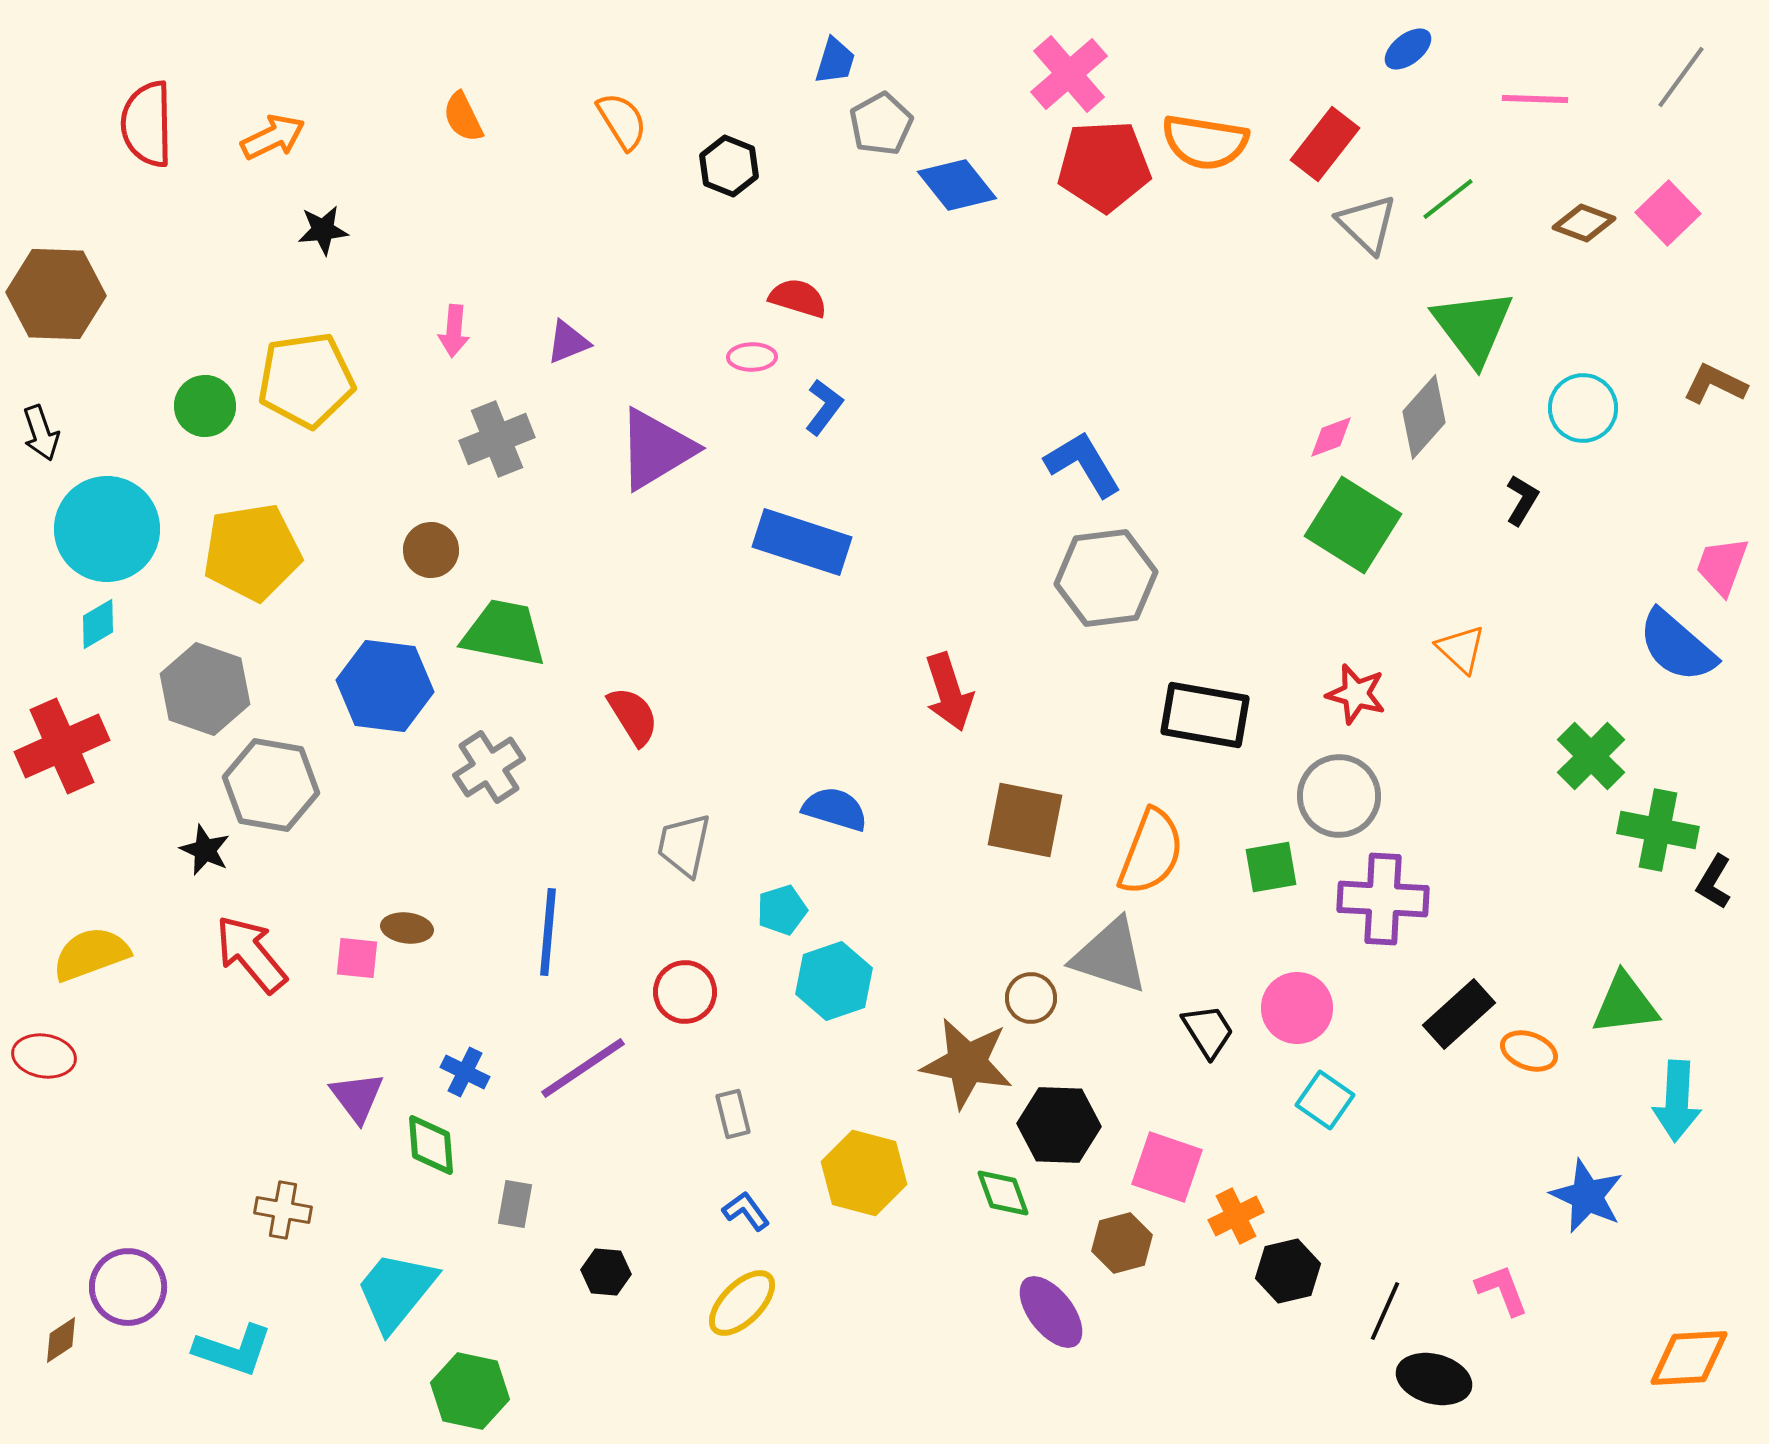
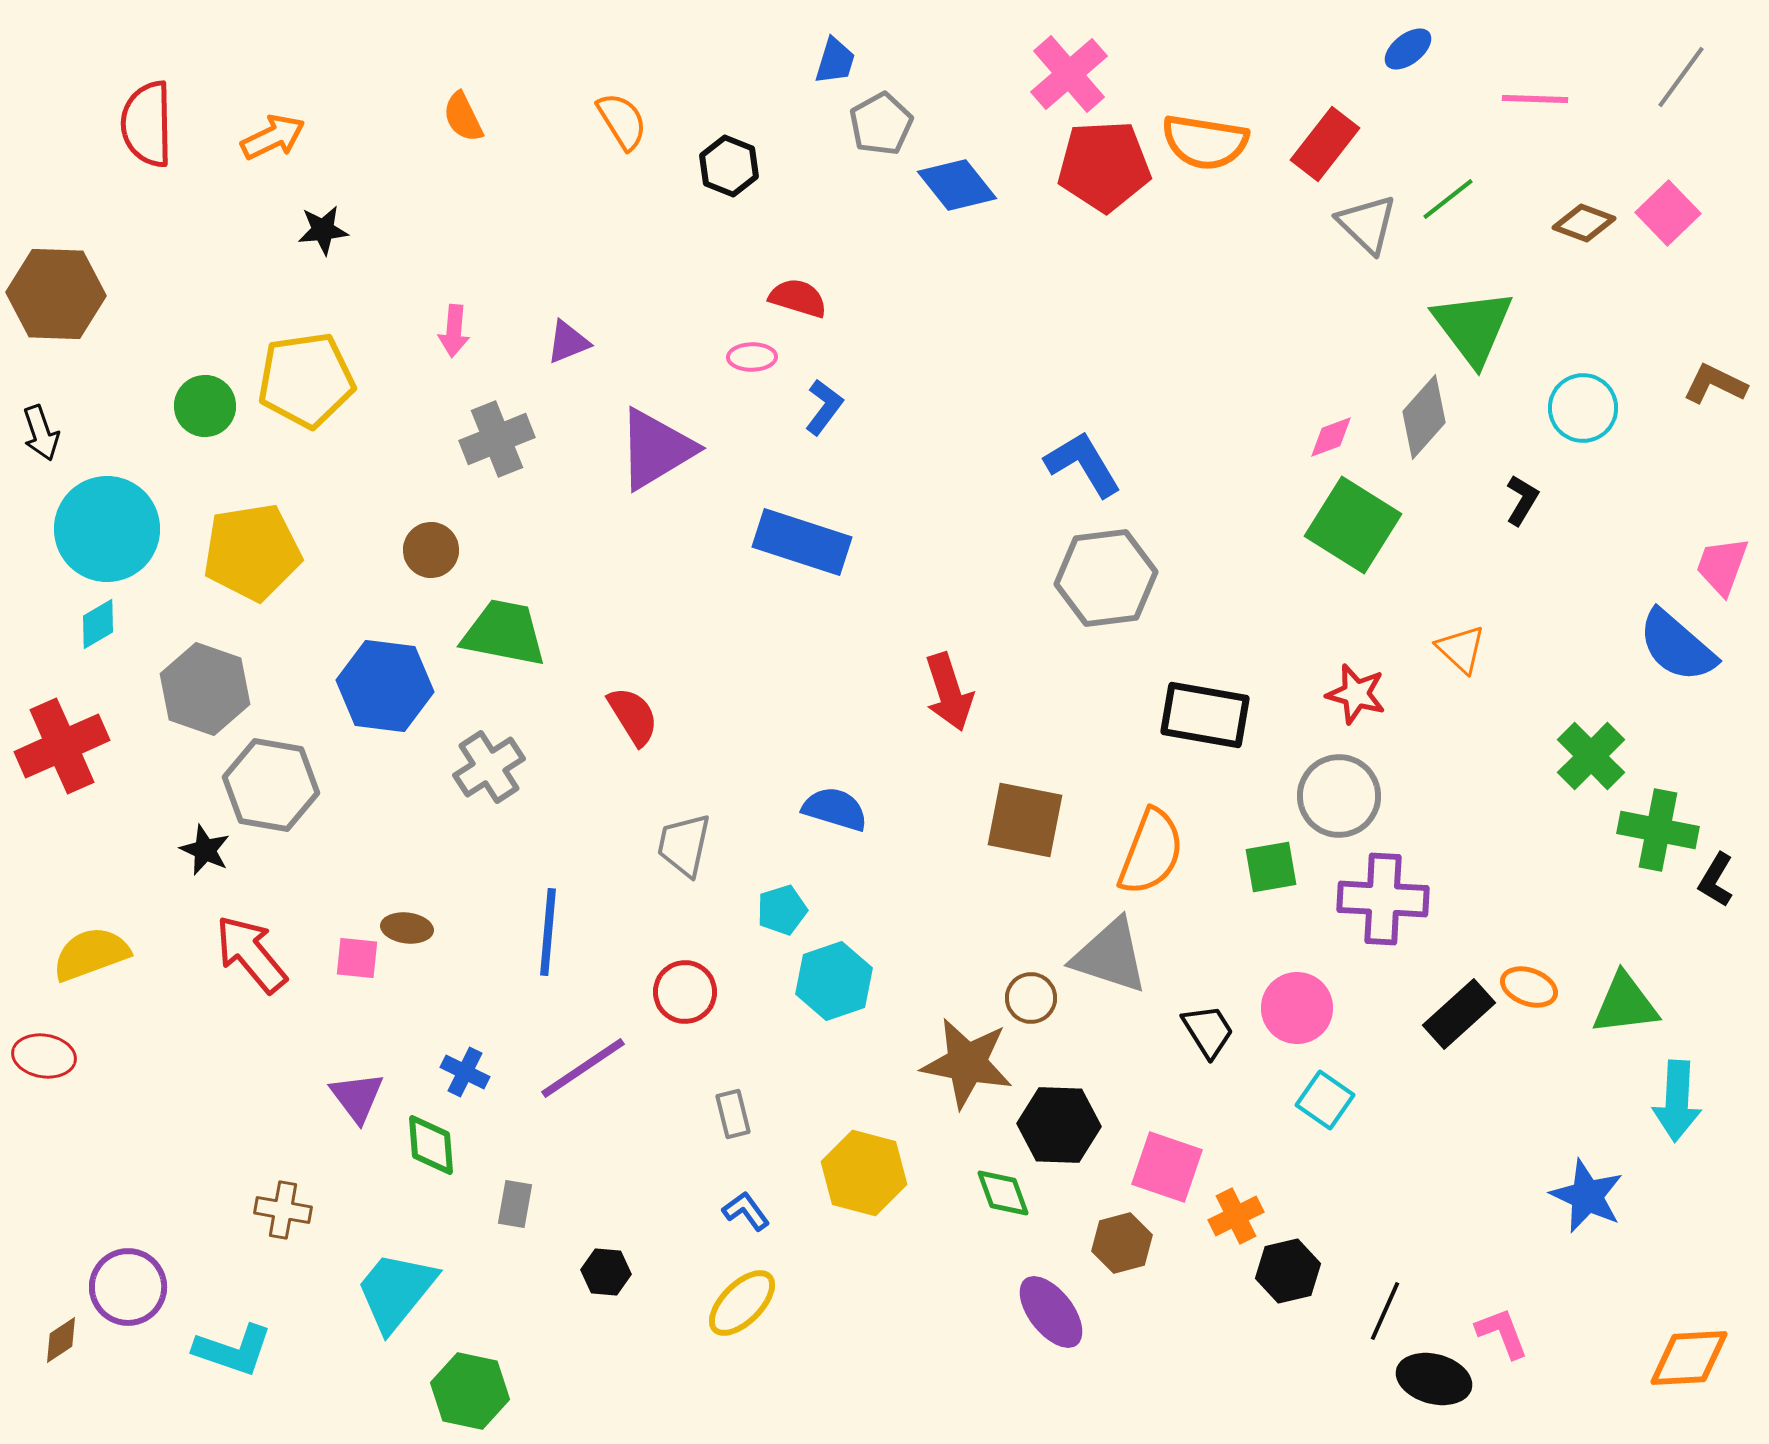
black L-shape at (1714, 882): moved 2 px right, 2 px up
orange ellipse at (1529, 1051): moved 64 px up
pink L-shape at (1502, 1290): moved 43 px down
